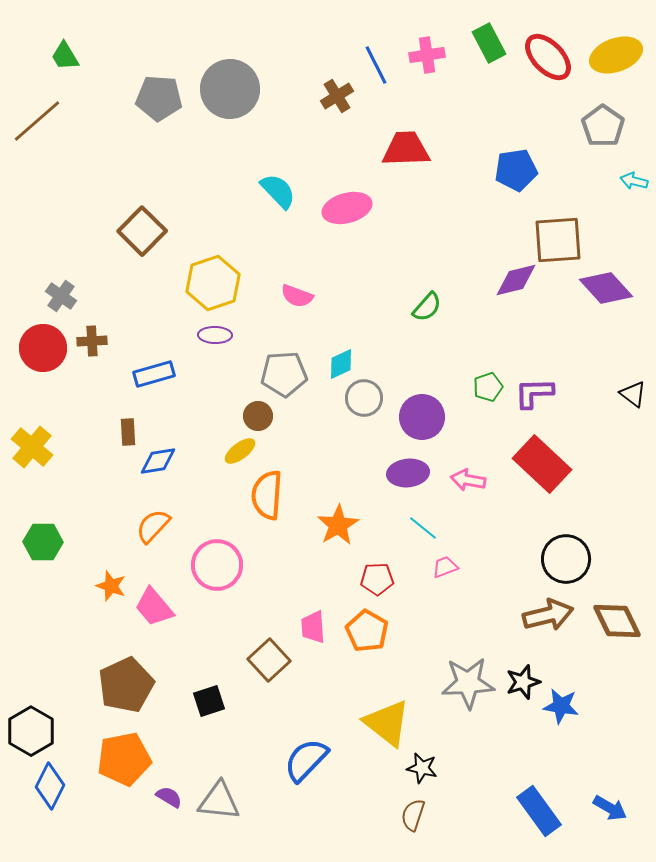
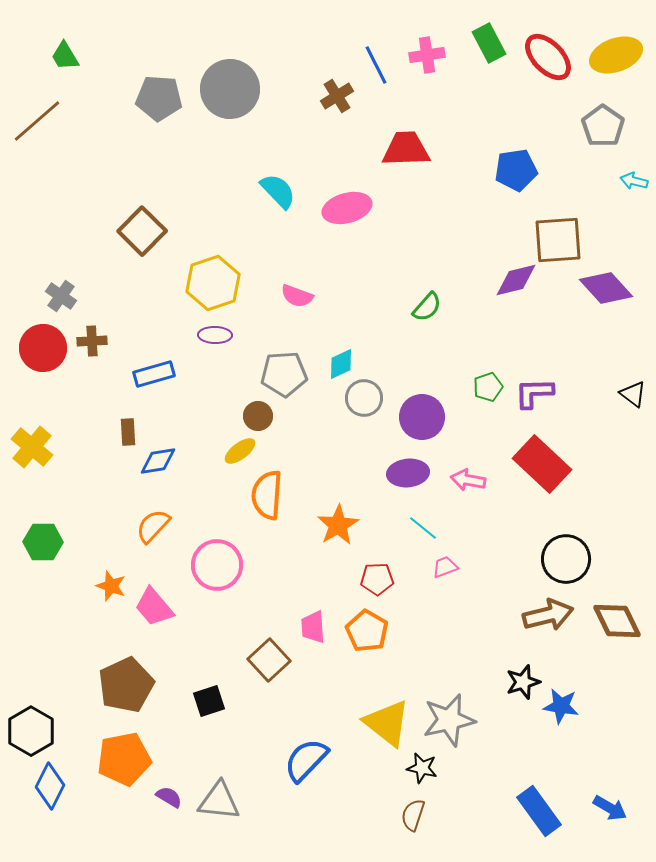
gray star at (468, 683): moved 19 px left, 37 px down; rotated 10 degrees counterclockwise
